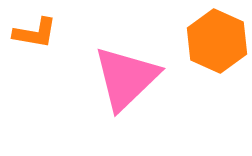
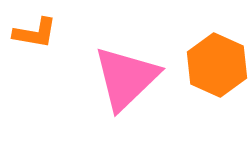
orange hexagon: moved 24 px down
